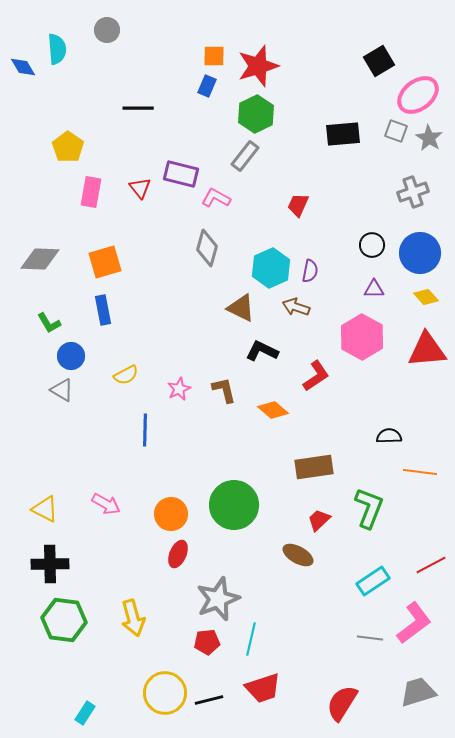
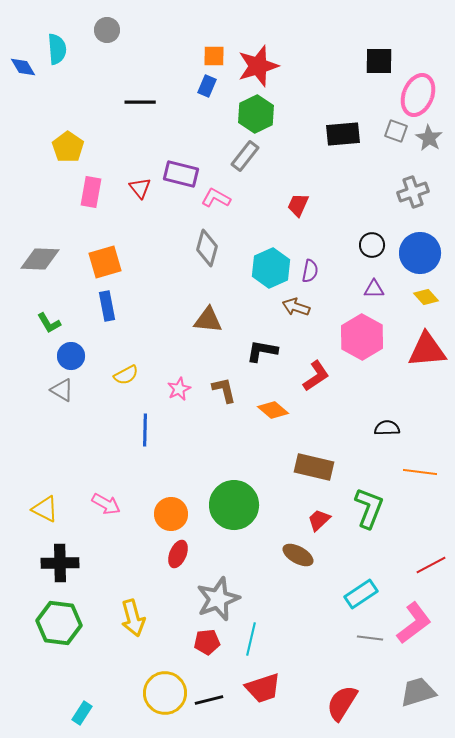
black square at (379, 61): rotated 32 degrees clockwise
pink ellipse at (418, 95): rotated 30 degrees counterclockwise
black line at (138, 108): moved 2 px right, 6 px up
brown triangle at (241, 308): moved 33 px left, 12 px down; rotated 20 degrees counterclockwise
blue rectangle at (103, 310): moved 4 px right, 4 px up
black L-shape at (262, 351): rotated 16 degrees counterclockwise
black semicircle at (389, 436): moved 2 px left, 8 px up
brown rectangle at (314, 467): rotated 21 degrees clockwise
black cross at (50, 564): moved 10 px right, 1 px up
cyan rectangle at (373, 581): moved 12 px left, 13 px down
green hexagon at (64, 620): moved 5 px left, 3 px down
cyan rectangle at (85, 713): moved 3 px left
